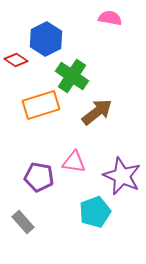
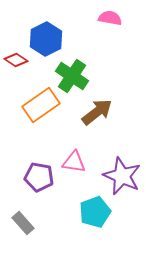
orange rectangle: rotated 18 degrees counterclockwise
gray rectangle: moved 1 px down
